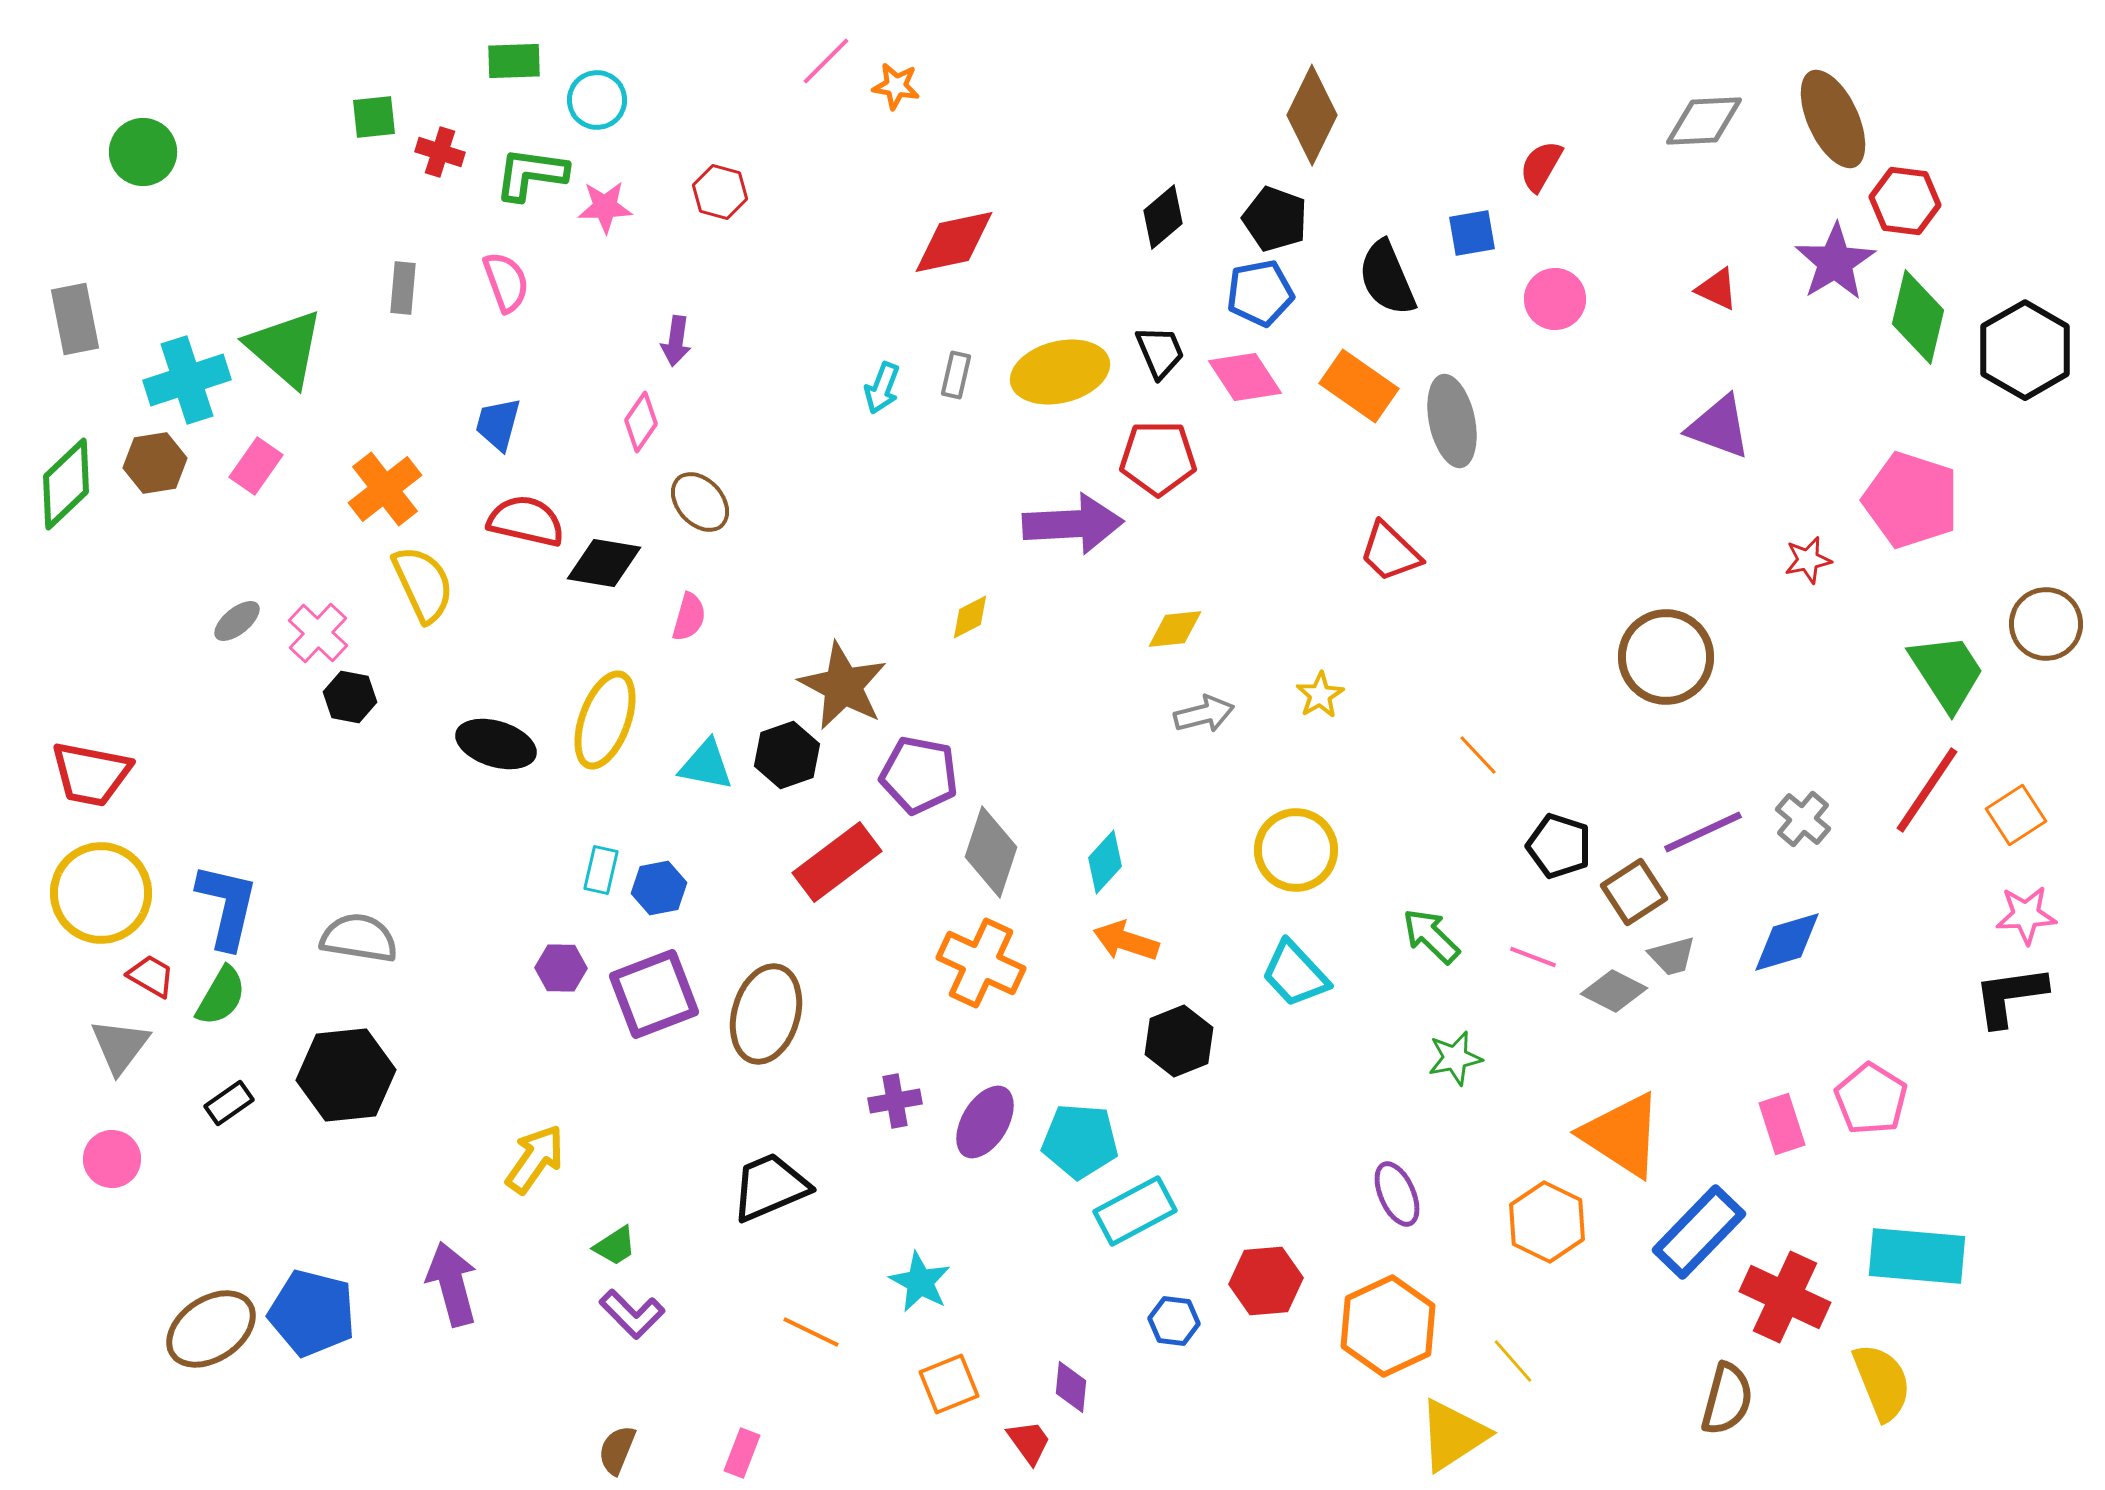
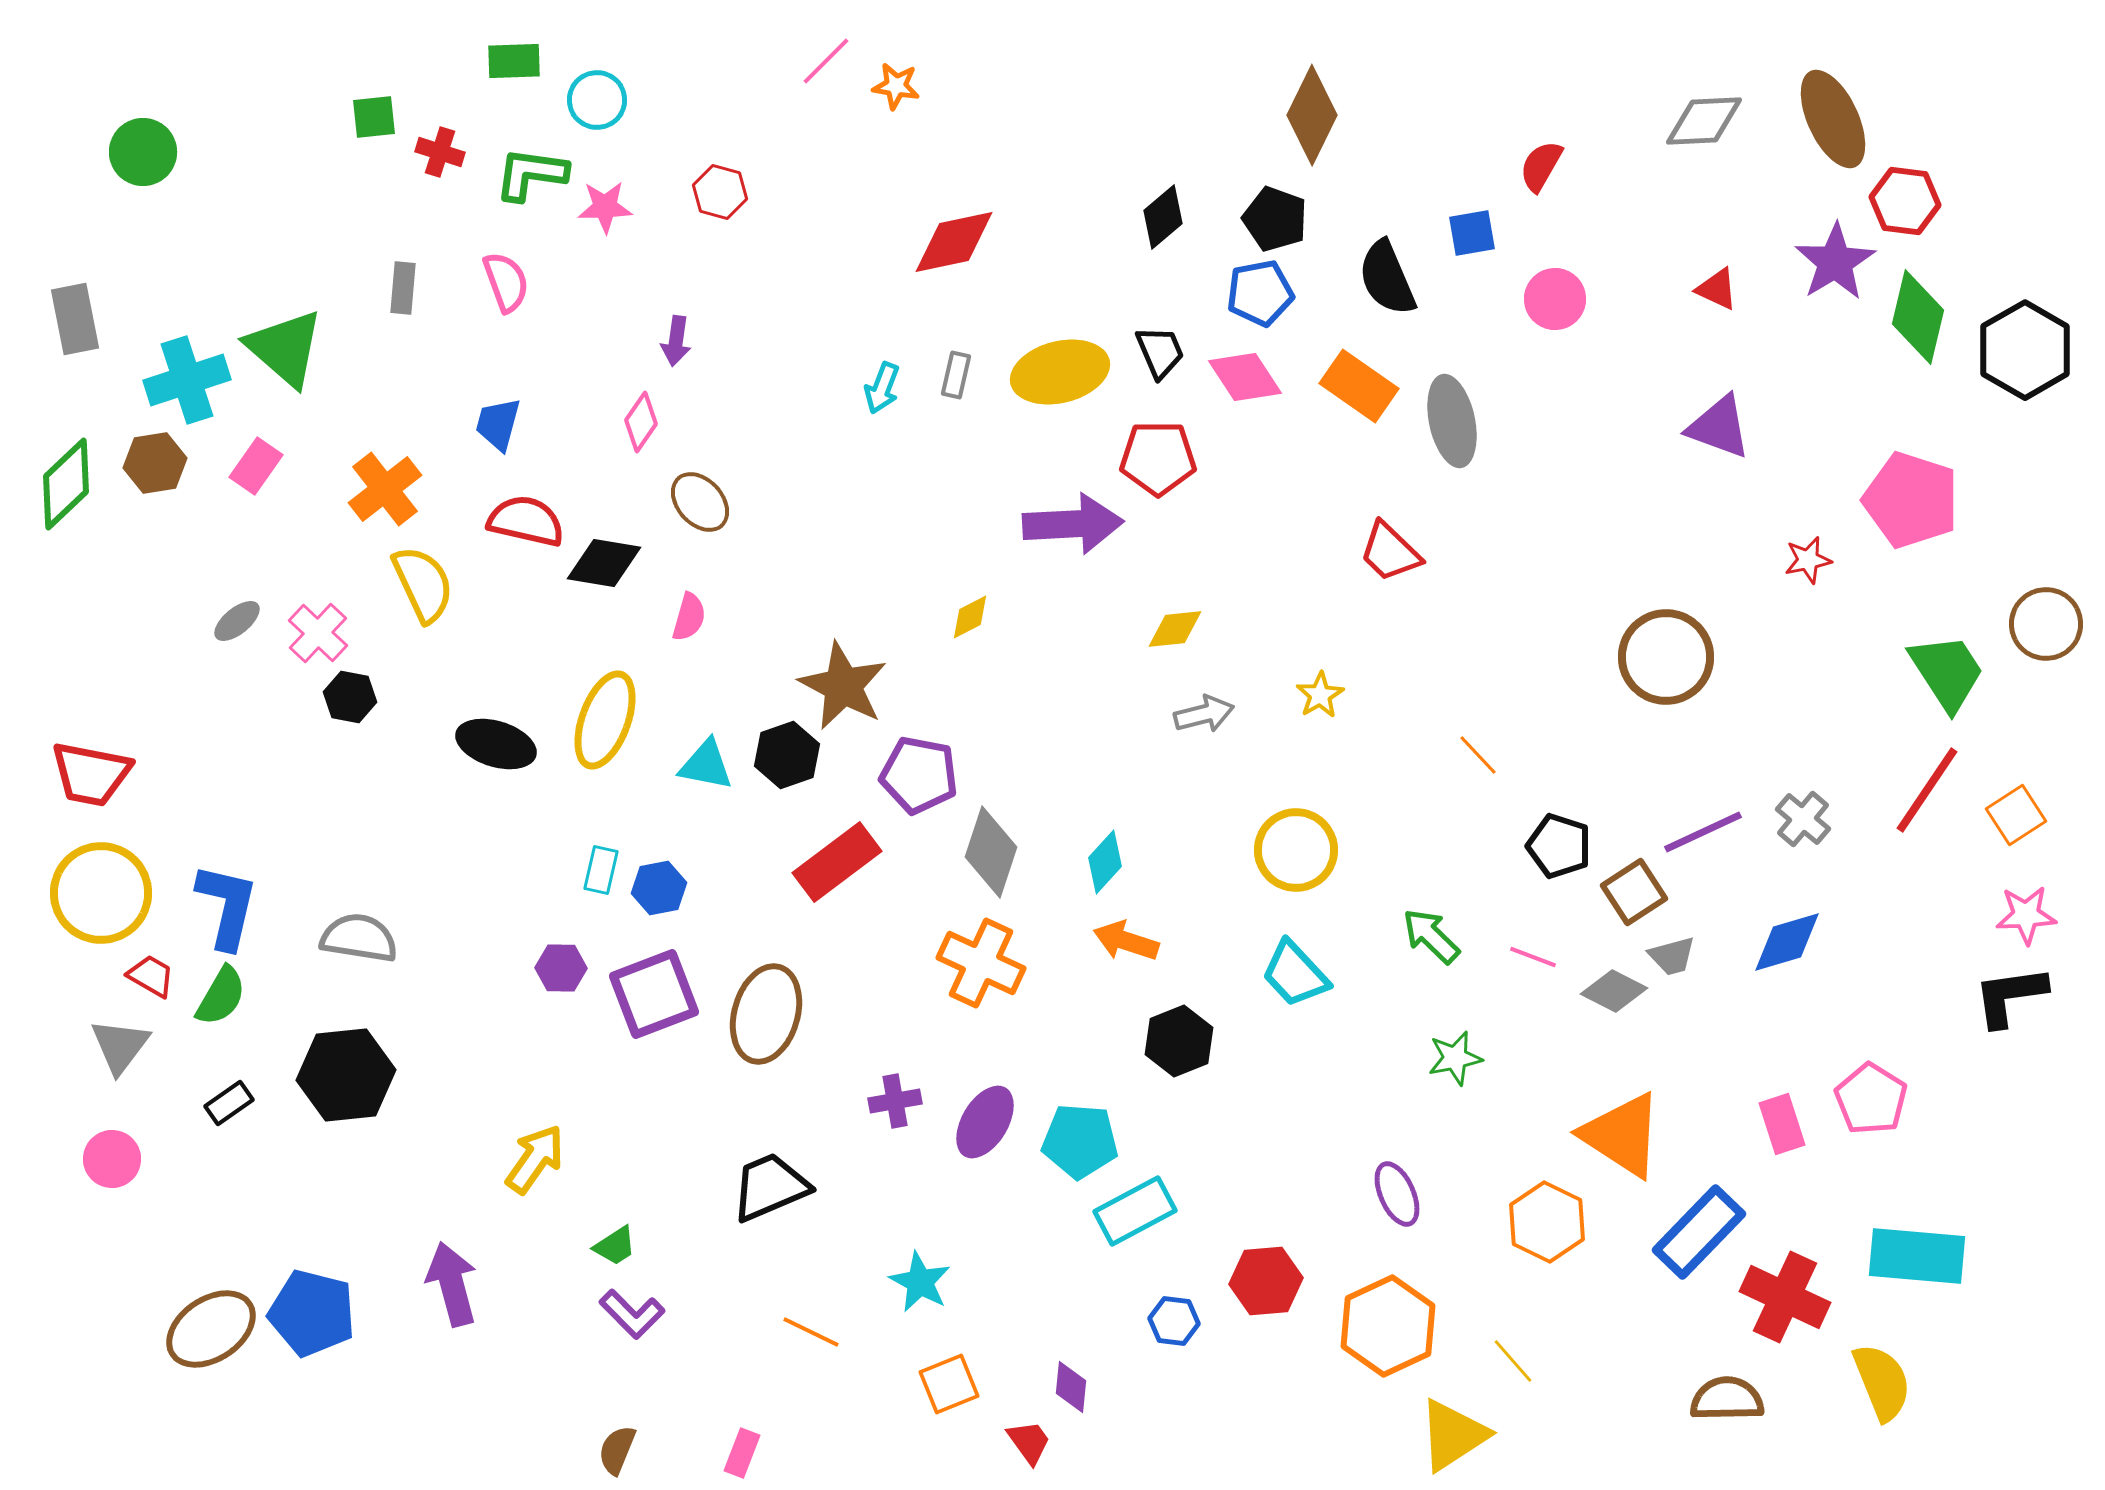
brown semicircle at (1727, 1399): rotated 106 degrees counterclockwise
